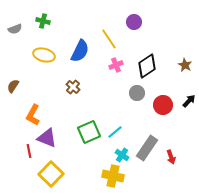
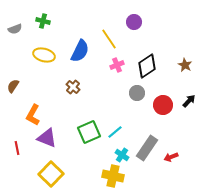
pink cross: moved 1 px right
red line: moved 12 px left, 3 px up
red arrow: rotated 88 degrees clockwise
